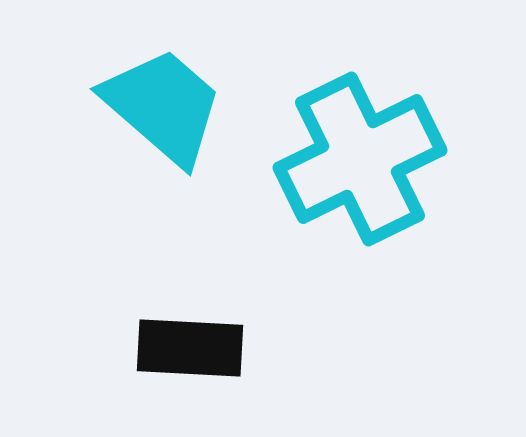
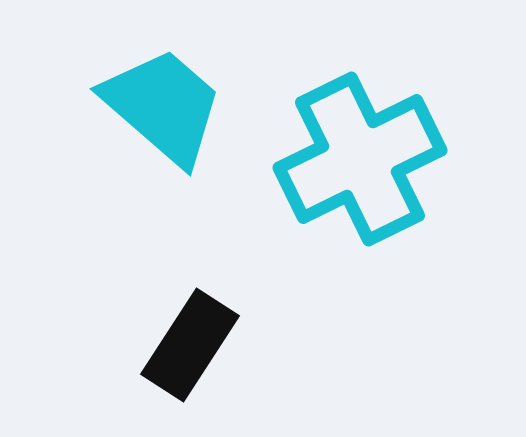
black rectangle: moved 3 px up; rotated 60 degrees counterclockwise
